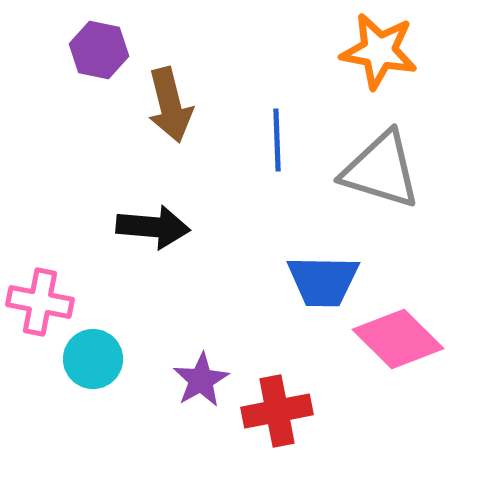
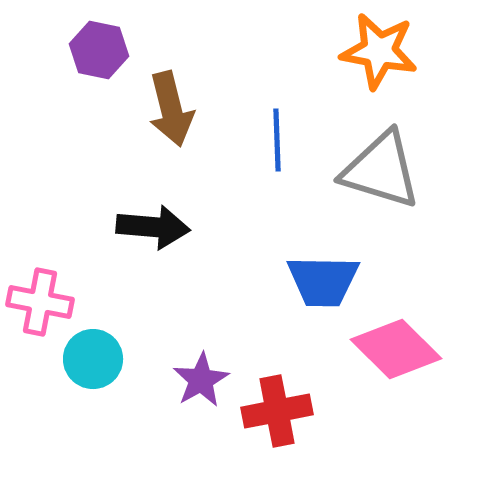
brown arrow: moved 1 px right, 4 px down
pink diamond: moved 2 px left, 10 px down
